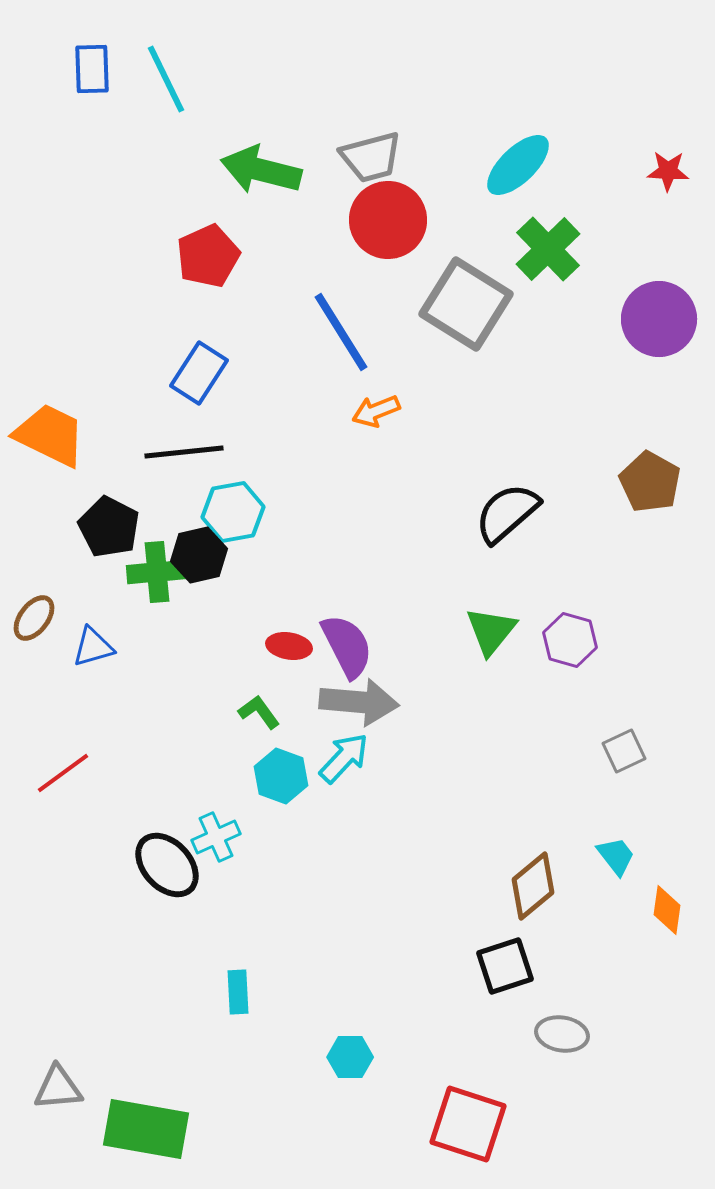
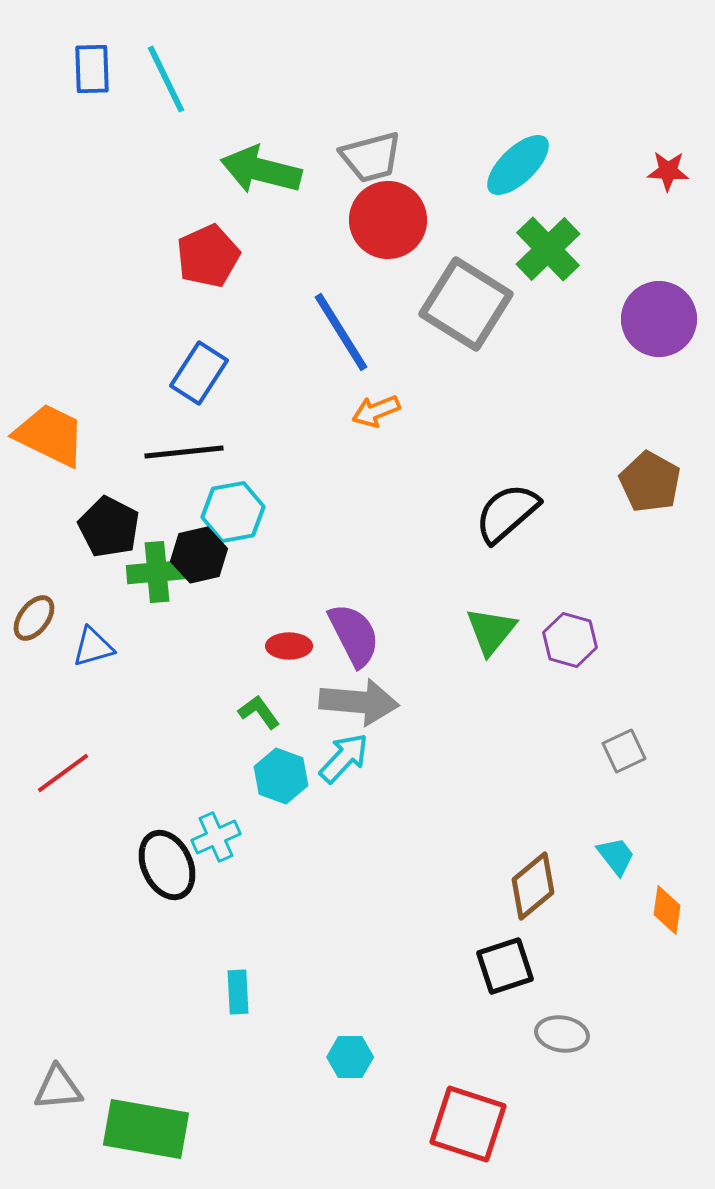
red ellipse at (289, 646): rotated 9 degrees counterclockwise
purple semicircle at (347, 646): moved 7 px right, 11 px up
black ellipse at (167, 865): rotated 18 degrees clockwise
